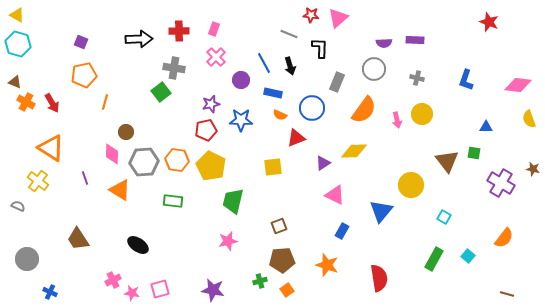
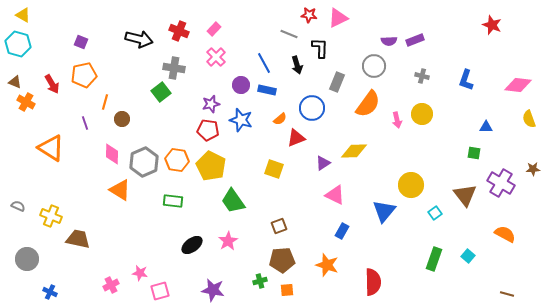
yellow triangle at (17, 15): moved 6 px right
red star at (311, 15): moved 2 px left
pink triangle at (338, 18): rotated 15 degrees clockwise
red star at (489, 22): moved 3 px right, 3 px down
pink rectangle at (214, 29): rotated 24 degrees clockwise
red cross at (179, 31): rotated 24 degrees clockwise
black arrow at (139, 39): rotated 16 degrees clockwise
purple rectangle at (415, 40): rotated 24 degrees counterclockwise
purple semicircle at (384, 43): moved 5 px right, 2 px up
black arrow at (290, 66): moved 7 px right, 1 px up
gray circle at (374, 69): moved 3 px up
gray cross at (417, 78): moved 5 px right, 2 px up
purple circle at (241, 80): moved 5 px down
blue rectangle at (273, 93): moved 6 px left, 3 px up
red arrow at (52, 103): moved 19 px up
orange semicircle at (364, 110): moved 4 px right, 6 px up
orange semicircle at (280, 115): moved 4 px down; rotated 64 degrees counterclockwise
blue star at (241, 120): rotated 15 degrees clockwise
red pentagon at (206, 130): moved 2 px right; rotated 20 degrees clockwise
brown circle at (126, 132): moved 4 px left, 13 px up
brown triangle at (447, 161): moved 18 px right, 34 px down
gray hexagon at (144, 162): rotated 20 degrees counterclockwise
yellow square at (273, 167): moved 1 px right, 2 px down; rotated 24 degrees clockwise
brown star at (533, 169): rotated 16 degrees counterclockwise
purple line at (85, 178): moved 55 px up
yellow cross at (38, 181): moved 13 px right, 35 px down; rotated 15 degrees counterclockwise
green trapezoid at (233, 201): rotated 48 degrees counterclockwise
blue triangle at (381, 211): moved 3 px right
cyan square at (444, 217): moved 9 px left, 4 px up; rotated 24 degrees clockwise
orange semicircle at (504, 238): moved 1 px right, 4 px up; rotated 100 degrees counterclockwise
brown trapezoid at (78, 239): rotated 135 degrees clockwise
pink star at (228, 241): rotated 18 degrees counterclockwise
black ellipse at (138, 245): moved 54 px right; rotated 70 degrees counterclockwise
green rectangle at (434, 259): rotated 10 degrees counterclockwise
red semicircle at (379, 278): moved 6 px left, 4 px down; rotated 8 degrees clockwise
pink cross at (113, 280): moved 2 px left, 5 px down
pink square at (160, 289): moved 2 px down
orange square at (287, 290): rotated 32 degrees clockwise
pink star at (132, 293): moved 8 px right, 20 px up
